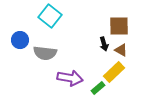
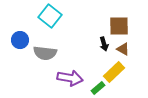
brown triangle: moved 2 px right, 1 px up
